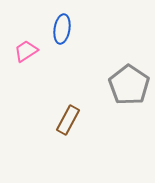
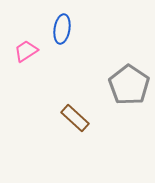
brown rectangle: moved 7 px right, 2 px up; rotated 76 degrees counterclockwise
